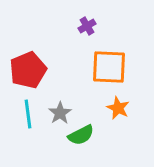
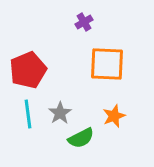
purple cross: moved 3 px left, 4 px up
orange square: moved 2 px left, 3 px up
orange star: moved 4 px left, 8 px down; rotated 25 degrees clockwise
green semicircle: moved 3 px down
